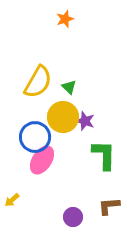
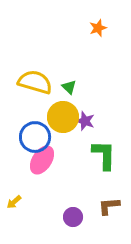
orange star: moved 33 px right, 9 px down
yellow semicircle: moved 3 px left; rotated 104 degrees counterclockwise
yellow arrow: moved 2 px right, 2 px down
